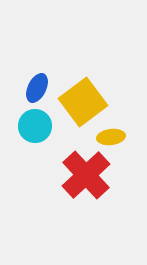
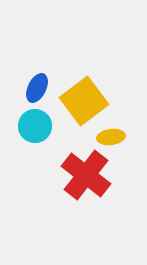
yellow square: moved 1 px right, 1 px up
red cross: rotated 9 degrees counterclockwise
